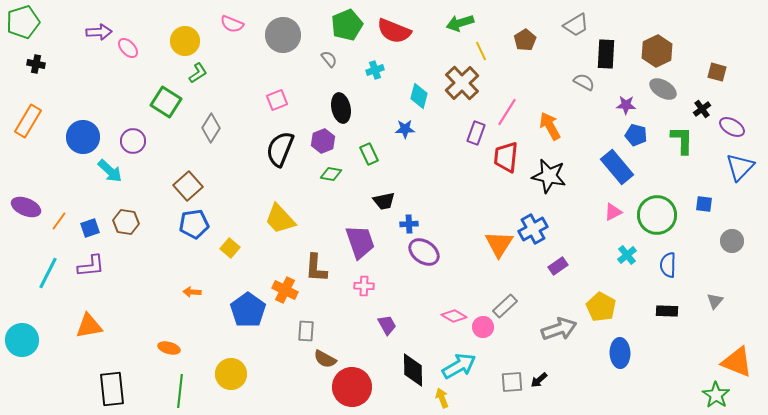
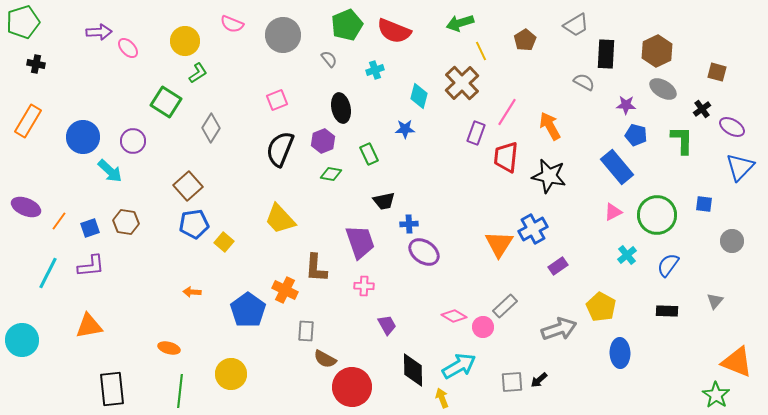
yellow square at (230, 248): moved 6 px left, 6 px up
blue semicircle at (668, 265): rotated 35 degrees clockwise
